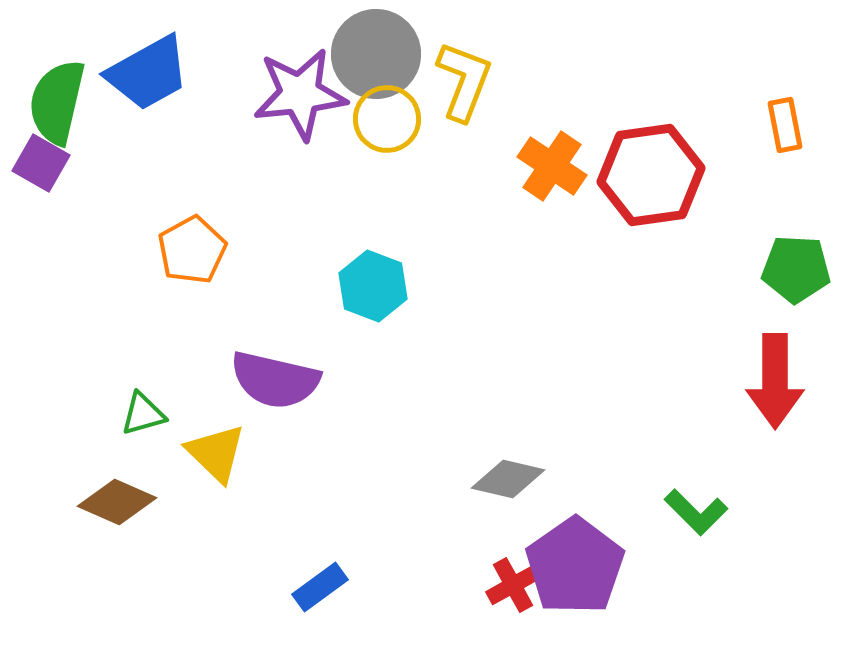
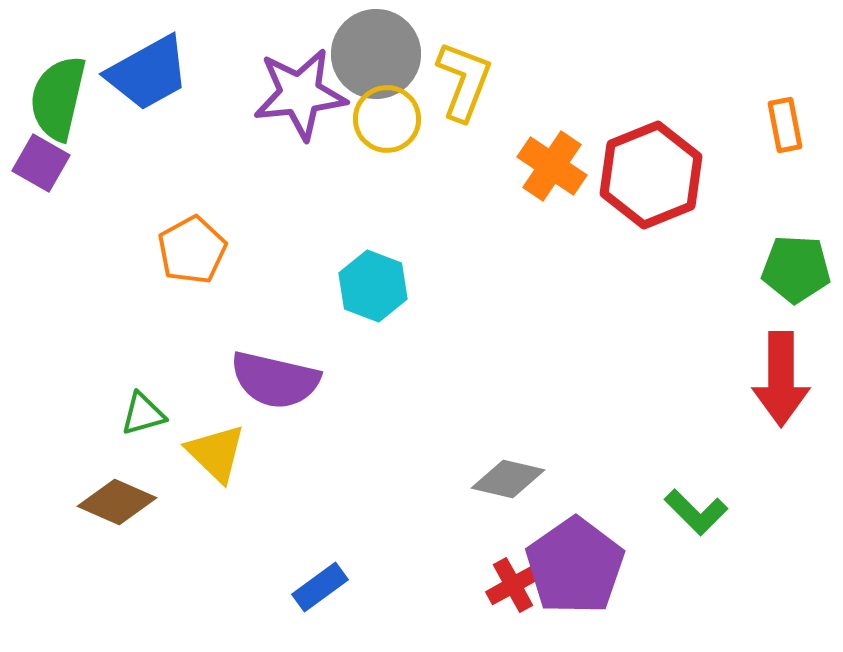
green semicircle: moved 1 px right, 4 px up
red hexagon: rotated 14 degrees counterclockwise
red arrow: moved 6 px right, 2 px up
